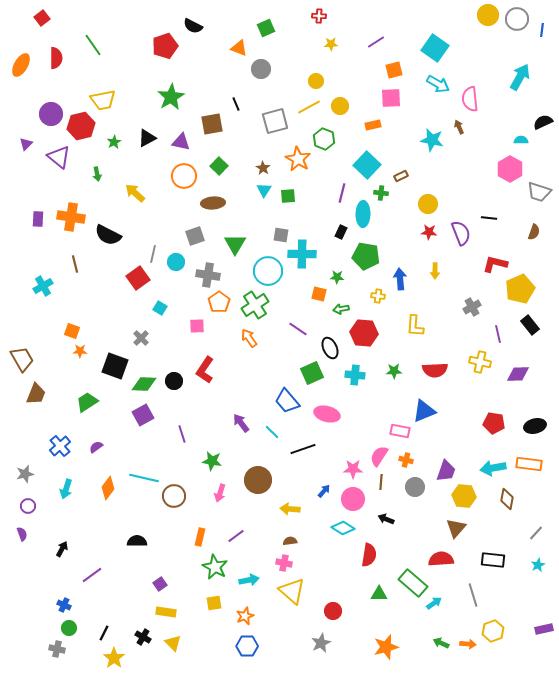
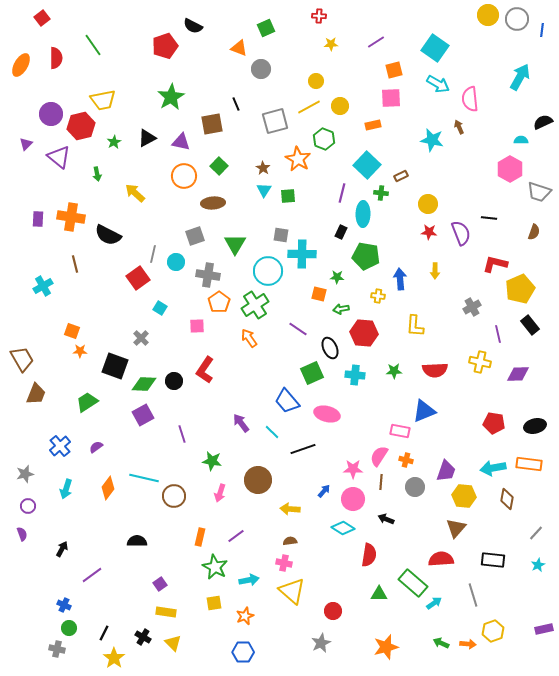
blue hexagon at (247, 646): moved 4 px left, 6 px down
